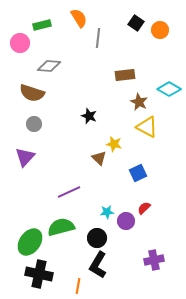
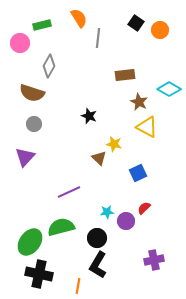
gray diamond: rotated 65 degrees counterclockwise
